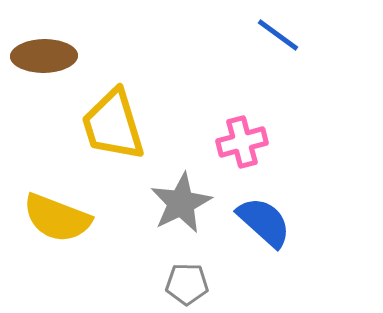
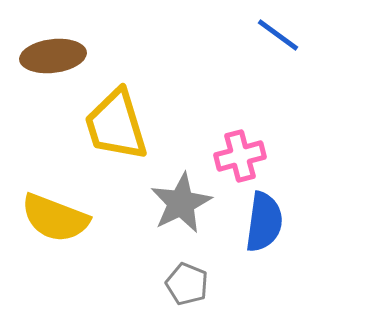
brown ellipse: moved 9 px right; rotated 6 degrees counterclockwise
yellow trapezoid: moved 3 px right
pink cross: moved 2 px left, 14 px down
yellow semicircle: moved 2 px left
blue semicircle: rotated 56 degrees clockwise
gray pentagon: rotated 21 degrees clockwise
